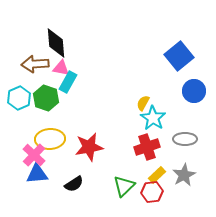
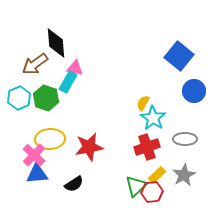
blue square: rotated 12 degrees counterclockwise
brown arrow: rotated 32 degrees counterclockwise
pink triangle: moved 14 px right
green triangle: moved 12 px right
